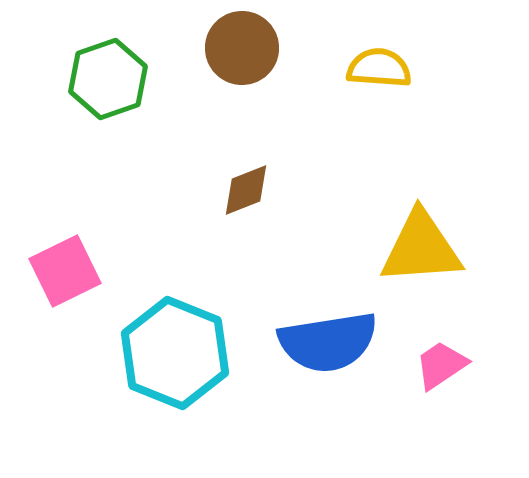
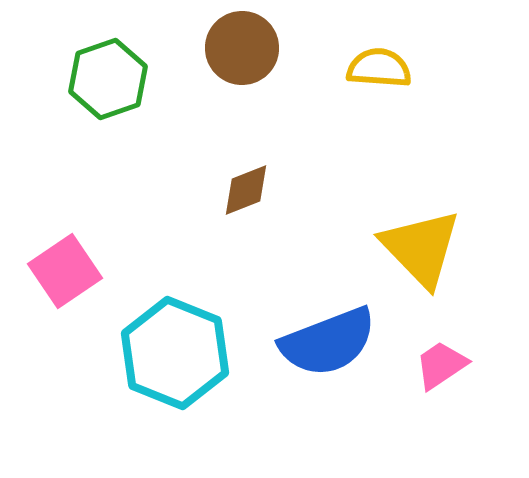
yellow triangle: rotated 50 degrees clockwise
pink square: rotated 8 degrees counterclockwise
blue semicircle: rotated 12 degrees counterclockwise
